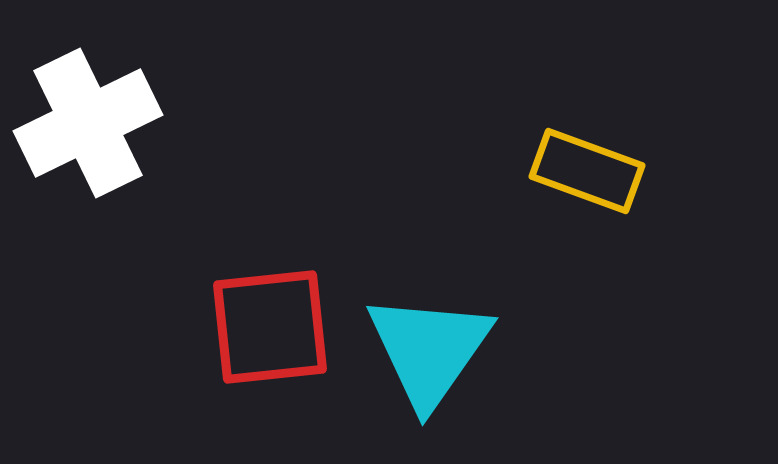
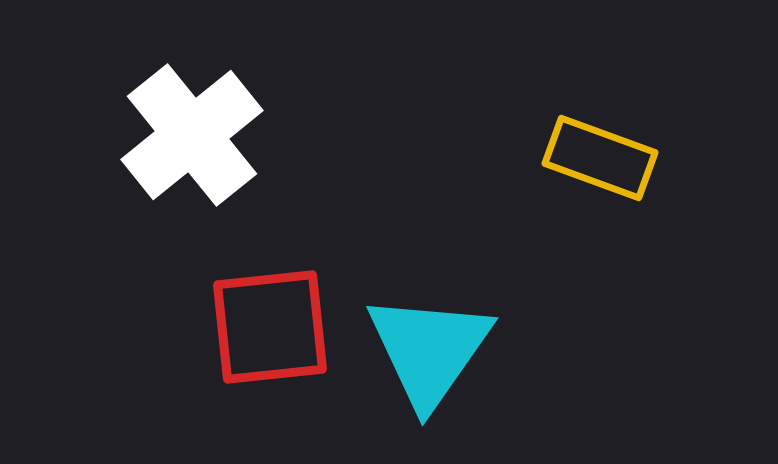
white cross: moved 104 px right, 12 px down; rotated 13 degrees counterclockwise
yellow rectangle: moved 13 px right, 13 px up
